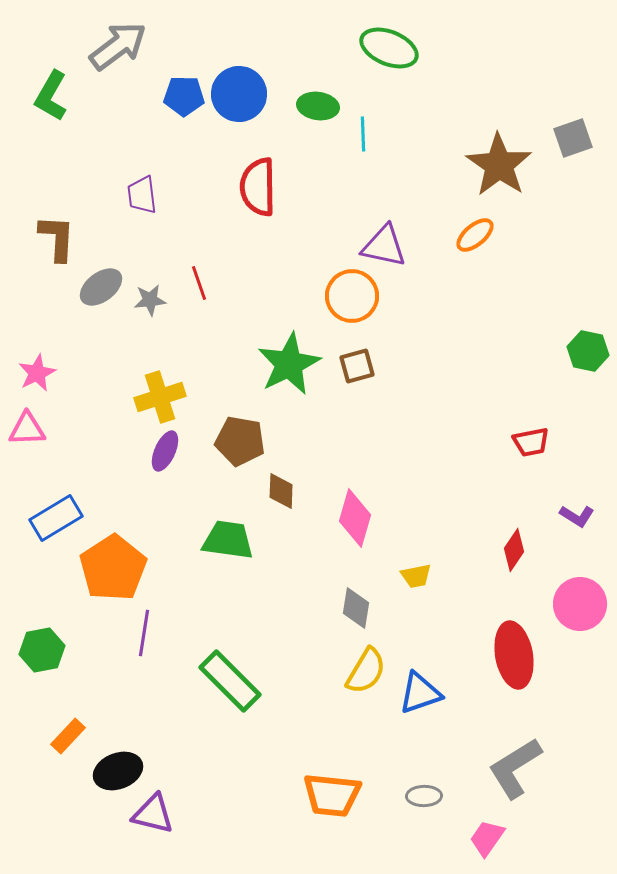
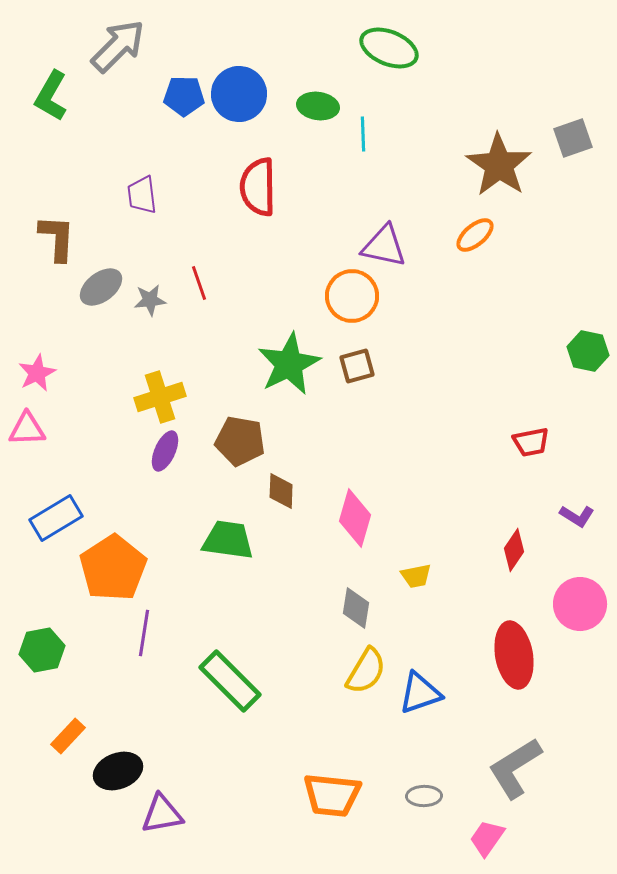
gray arrow at (118, 46): rotated 8 degrees counterclockwise
purple triangle at (153, 814): moved 9 px right; rotated 24 degrees counterclockwise
